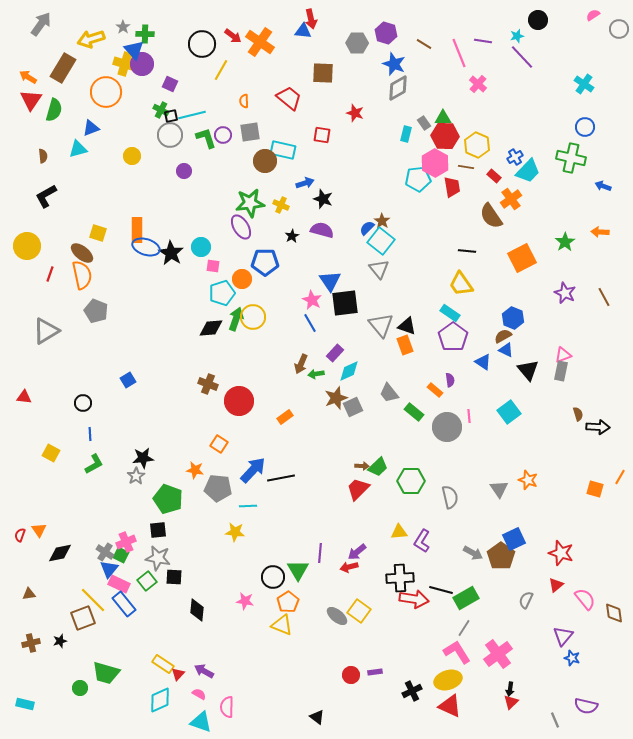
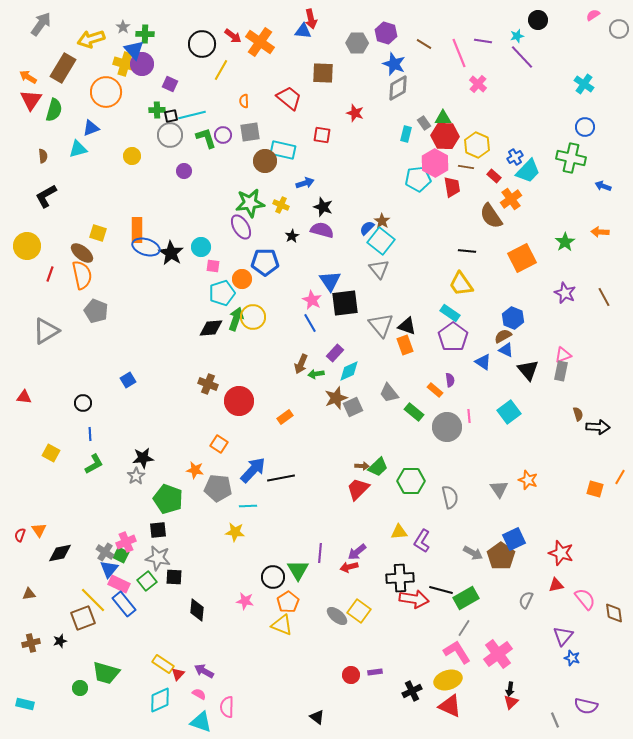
green cross at (161, 110): moved 4 px left; rotated 28 degrees counterclockwise
black star at (323, 199): moved 8 px down
red triangle at (556, 585): rotated 28 degrees clockwise
